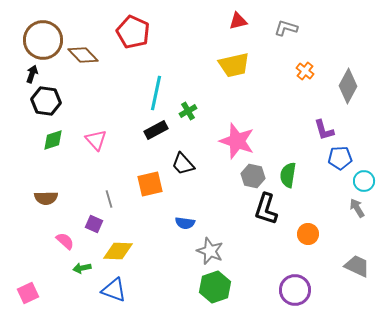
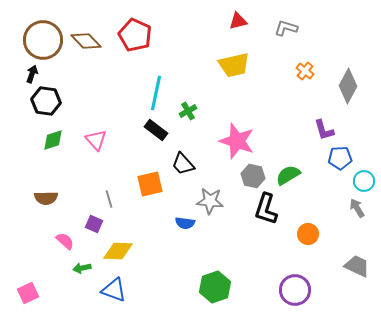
red pentagon: moved 2 px right, 3 px down
brown diamond: moved 3 px right, 14 px up
black rectangle: rotated 65 degrees clockwise
green semicircle: rotated 50 degrees clockwise
gray star: moved 50 px up; rotated 16 degrees counterclockwise
